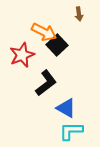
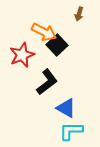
brown arrow: rotated 24 degrees clockwise
black L-shape: moved 1 px right, 1 px up
